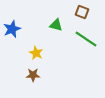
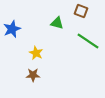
brown square: moved 1 px left, 1 px up
green triangle: moved 1 px right, 2 px up
green line: moved 2 px right, 2 px down
